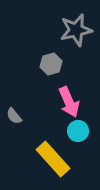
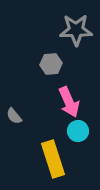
gray star: rotated 12 degrees clockwise
gray hexagon: rotated 10 degrees clockwise
yellow rectangle: rotated 24 degrees clockwise
